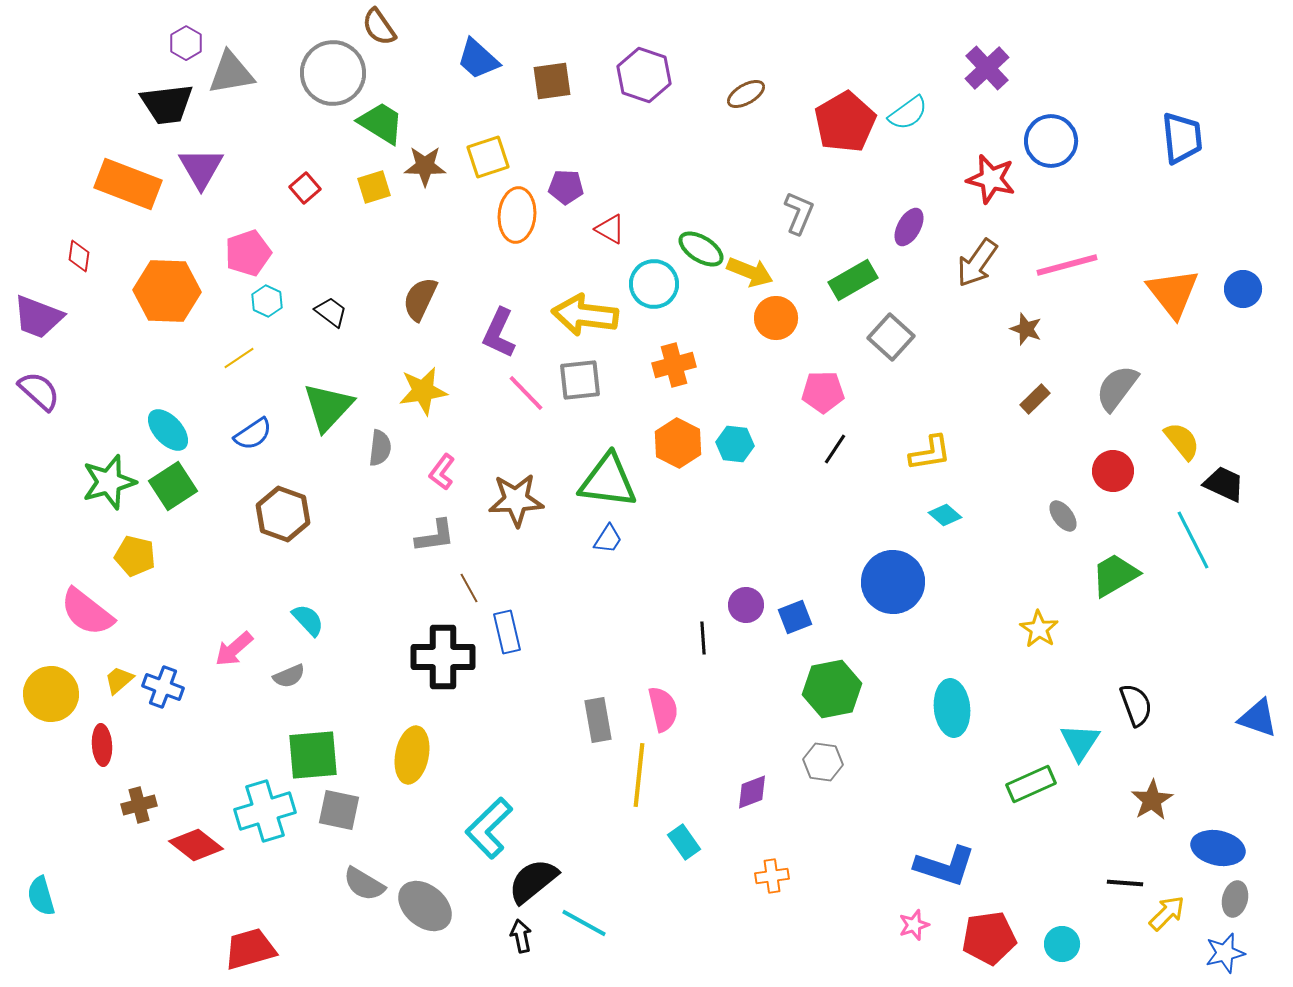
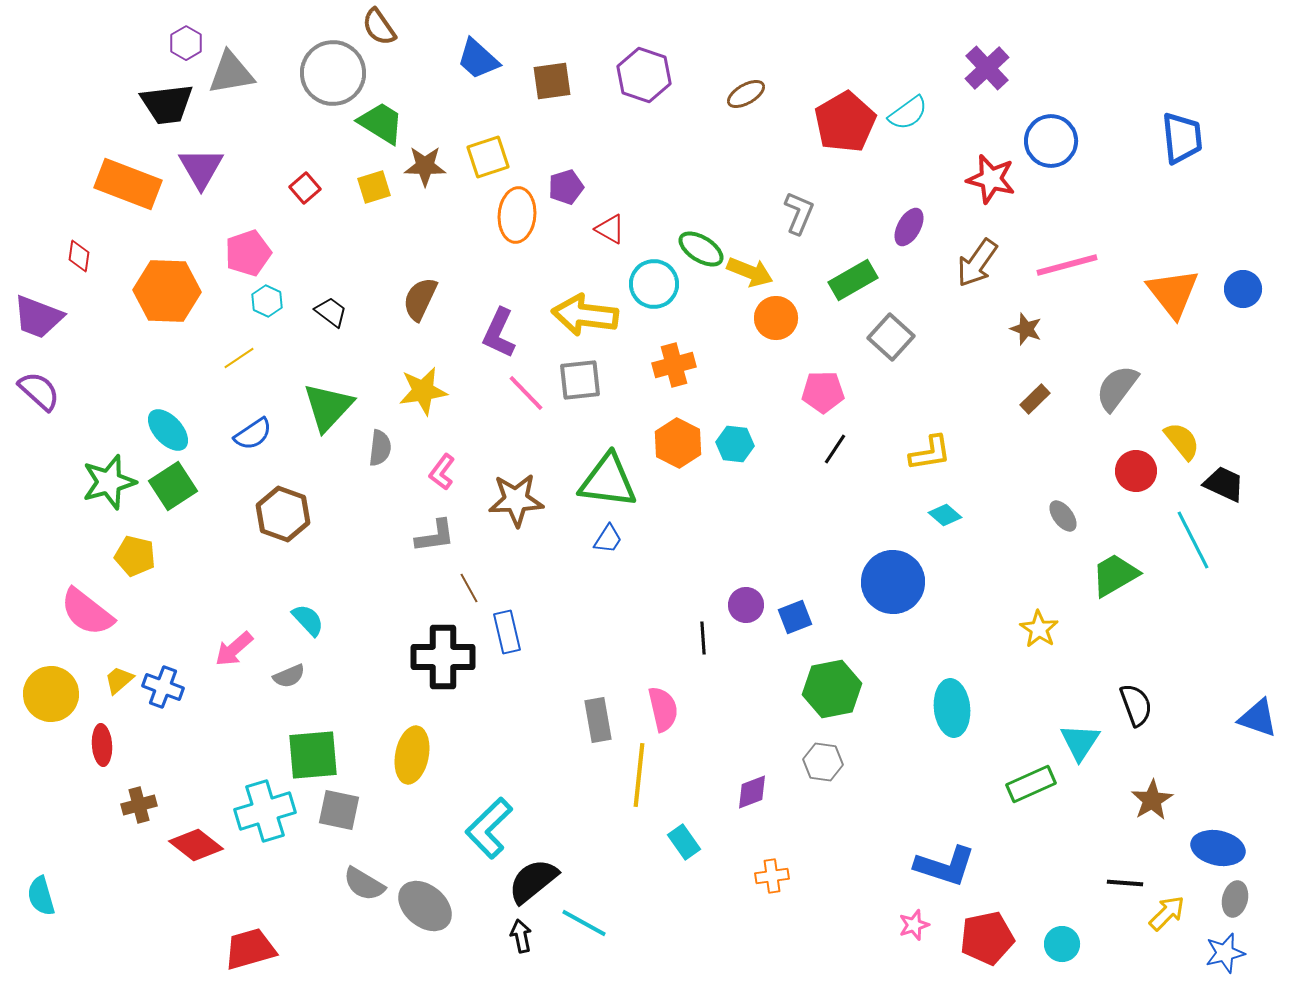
purple pentagon at (566, 187): rotated 20 degrees counterclockwise
red circle at (1113, 471): moved 23 px right
red pentagon at (989, 938): moved 2 px left; rotated 4 degrees counterclockwise
